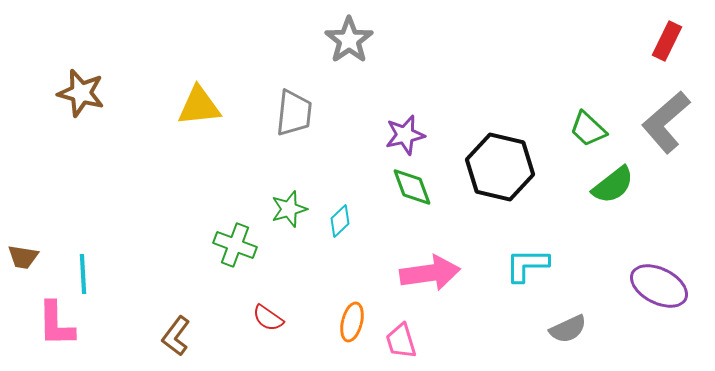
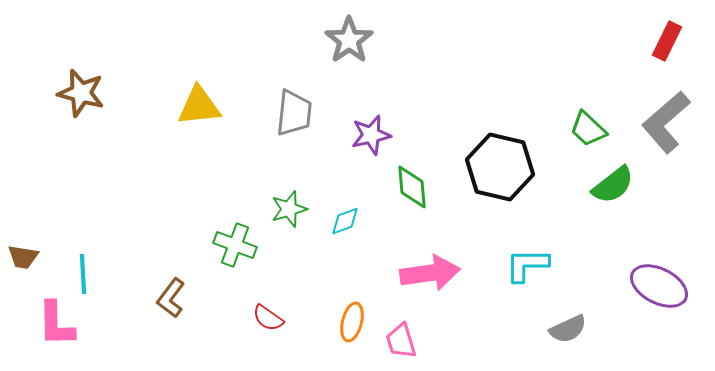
purple star: moved 34 px left
green diamond: rotated 15 degrees clockwise
cyan diamond: moved 5 px right; rotated 24 degrees clockwise
brown L-shape: moved 5 px left, 38 px up
